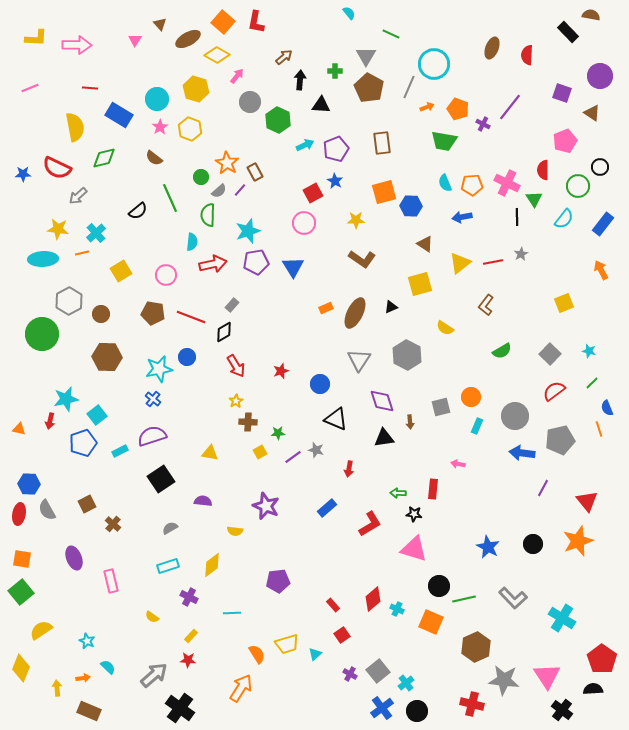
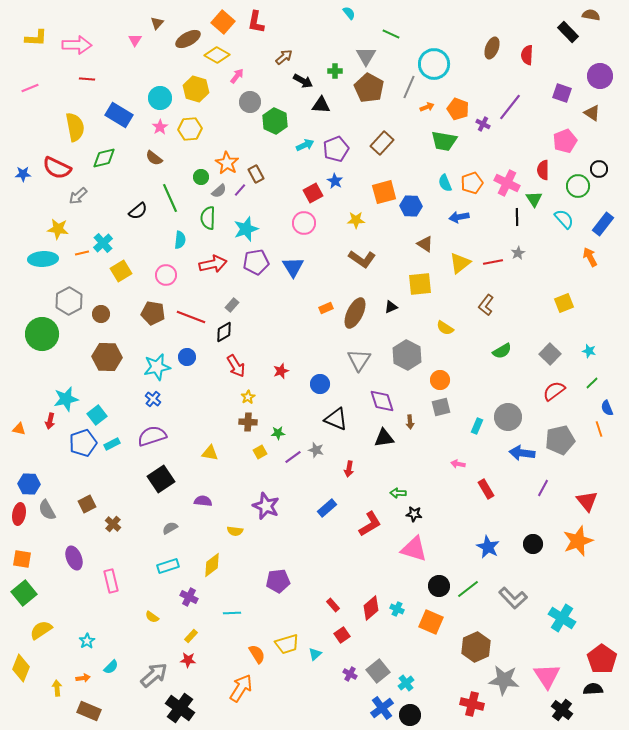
brown triangle at (160, 24): moved 3 px left, 1 px up; rotated 24 degrees clockwise
black arrow at (300, 80): moved 3 px right, 1 px down; rotated 114 degrees clockwise
red line at (90, 88): moved 3 px left, 9 px up
cyan circle at (157, 99): moved 3 px right, 1 px up
green hexagon at (278, 120): moved 3 px left, 1 px down
yellow hexagon at (190, 129): rotated 25 degrees counterclockwise
brown rectangle at (382, 143): rotated 50 degrees clockwise
black circle at (600, 167): moved 1 px left, 2 px down
brown rectangle at (255, 172): moved 1 px right, 2 px down
orange pentagon at (472, 185): moved 2 px up; rotated 15 degrees counterclockwise
green semicircle at (208, 215): moved 3 px down
blue arrow at (462, 217): moved 3 px left
cyan semicircle at (564, 219): rotated 80 degrees counterclockwise
cyan star at (248, 231): moved 2 px left, 2 px up
cyan cross at (96, 233): moved 7 px right, 10 px down
cyan semicircle at (192, 242): moved 12 px left, 2 px up
gray star at (521, 254): moved 3 px left, 1 px up
orange arrow at (601, 270): moved 11 px left, 13 px up
yellow square at (420, 284): rotated 10 degrees clockwise
cyan star at (159, 369): moved 2 px left, 2 px up
orange circle at (471, 397): moved 31 px left, 17 px up
yellow star at (236, 401): moved 12 px right, 4 px up
gray circle at (515, 416): moved 7 px left, 1 px down
cyan rectangle at (120, 451): moved 8 px left, 7 px up
red rectangle at (433, 489): moved 53 px right; rotated 36 degrees counterclockwise
green square at (21, 592): moved 3 px right, 1 px down
red diamond at (373, 599): moved 2 px left, 9 px down
green line at (464, 599): moved 4 px right, 10 px up; rotated 25 degrees counterclockwise
cyan star at (87, 641): rotated 14 degrees clockwise
cyan semicircle at (108, 667): moved 3 px right; rotated 91 degrees clockwise
black circle at (417, 711): moved 7 px left, 4 px down
